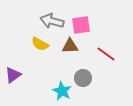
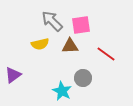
gray arrow: rotated 30 degrees clockwise
yellow semicircle: rotated 42 degrees counterclockwise
